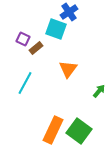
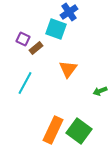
green arrow: moved 1 px right; rotated 152 degrees counterclockwise
